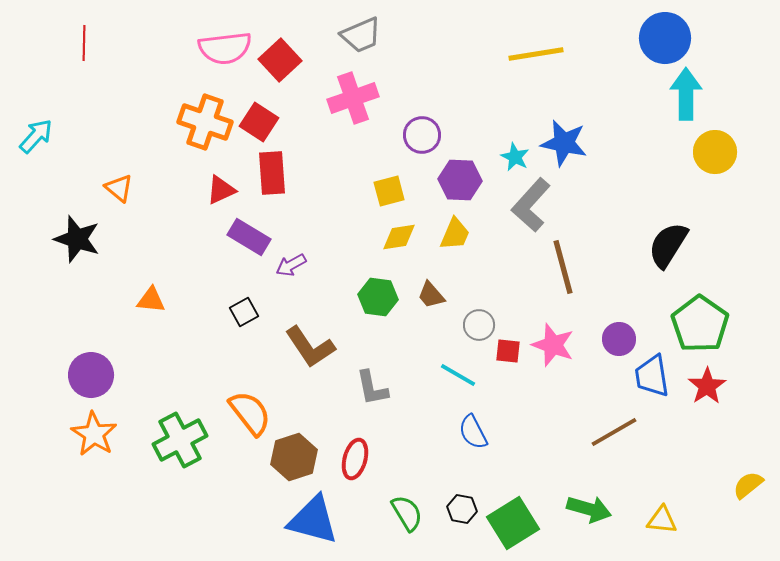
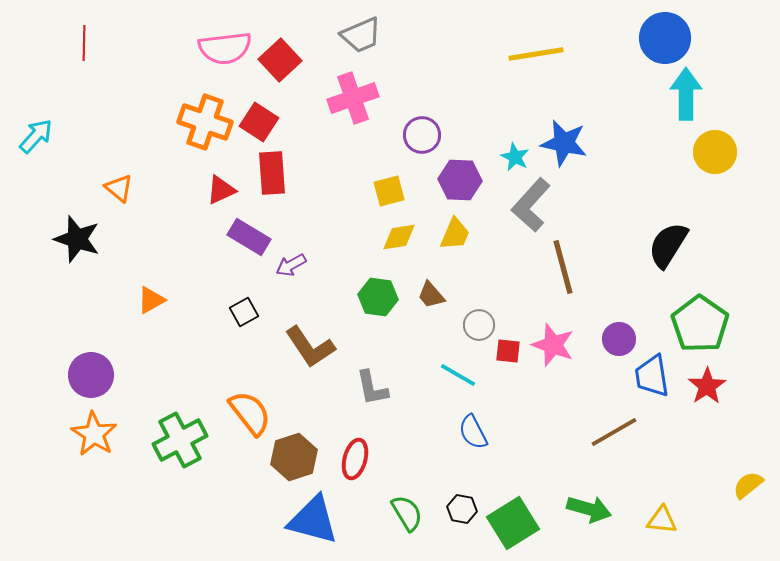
orange triangle at (151, 300): rotated 36 degrees counterclockwise
